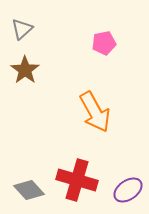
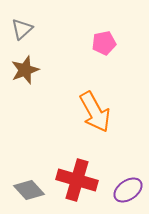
brown star: rotated 16 degrees clockwise
